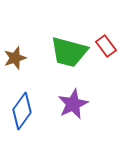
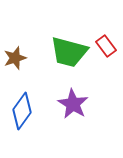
purple star: rotated 16 degrees counterclockwise
